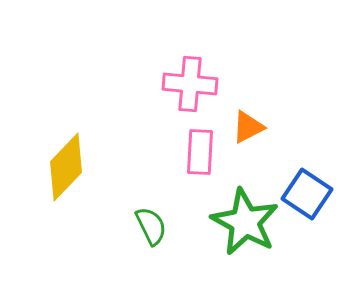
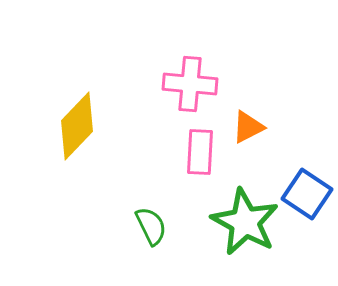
yellow diamond: moved 11 px right, 41 px up
